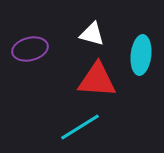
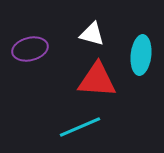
cyan line: rotated 9 degrees clockwise
